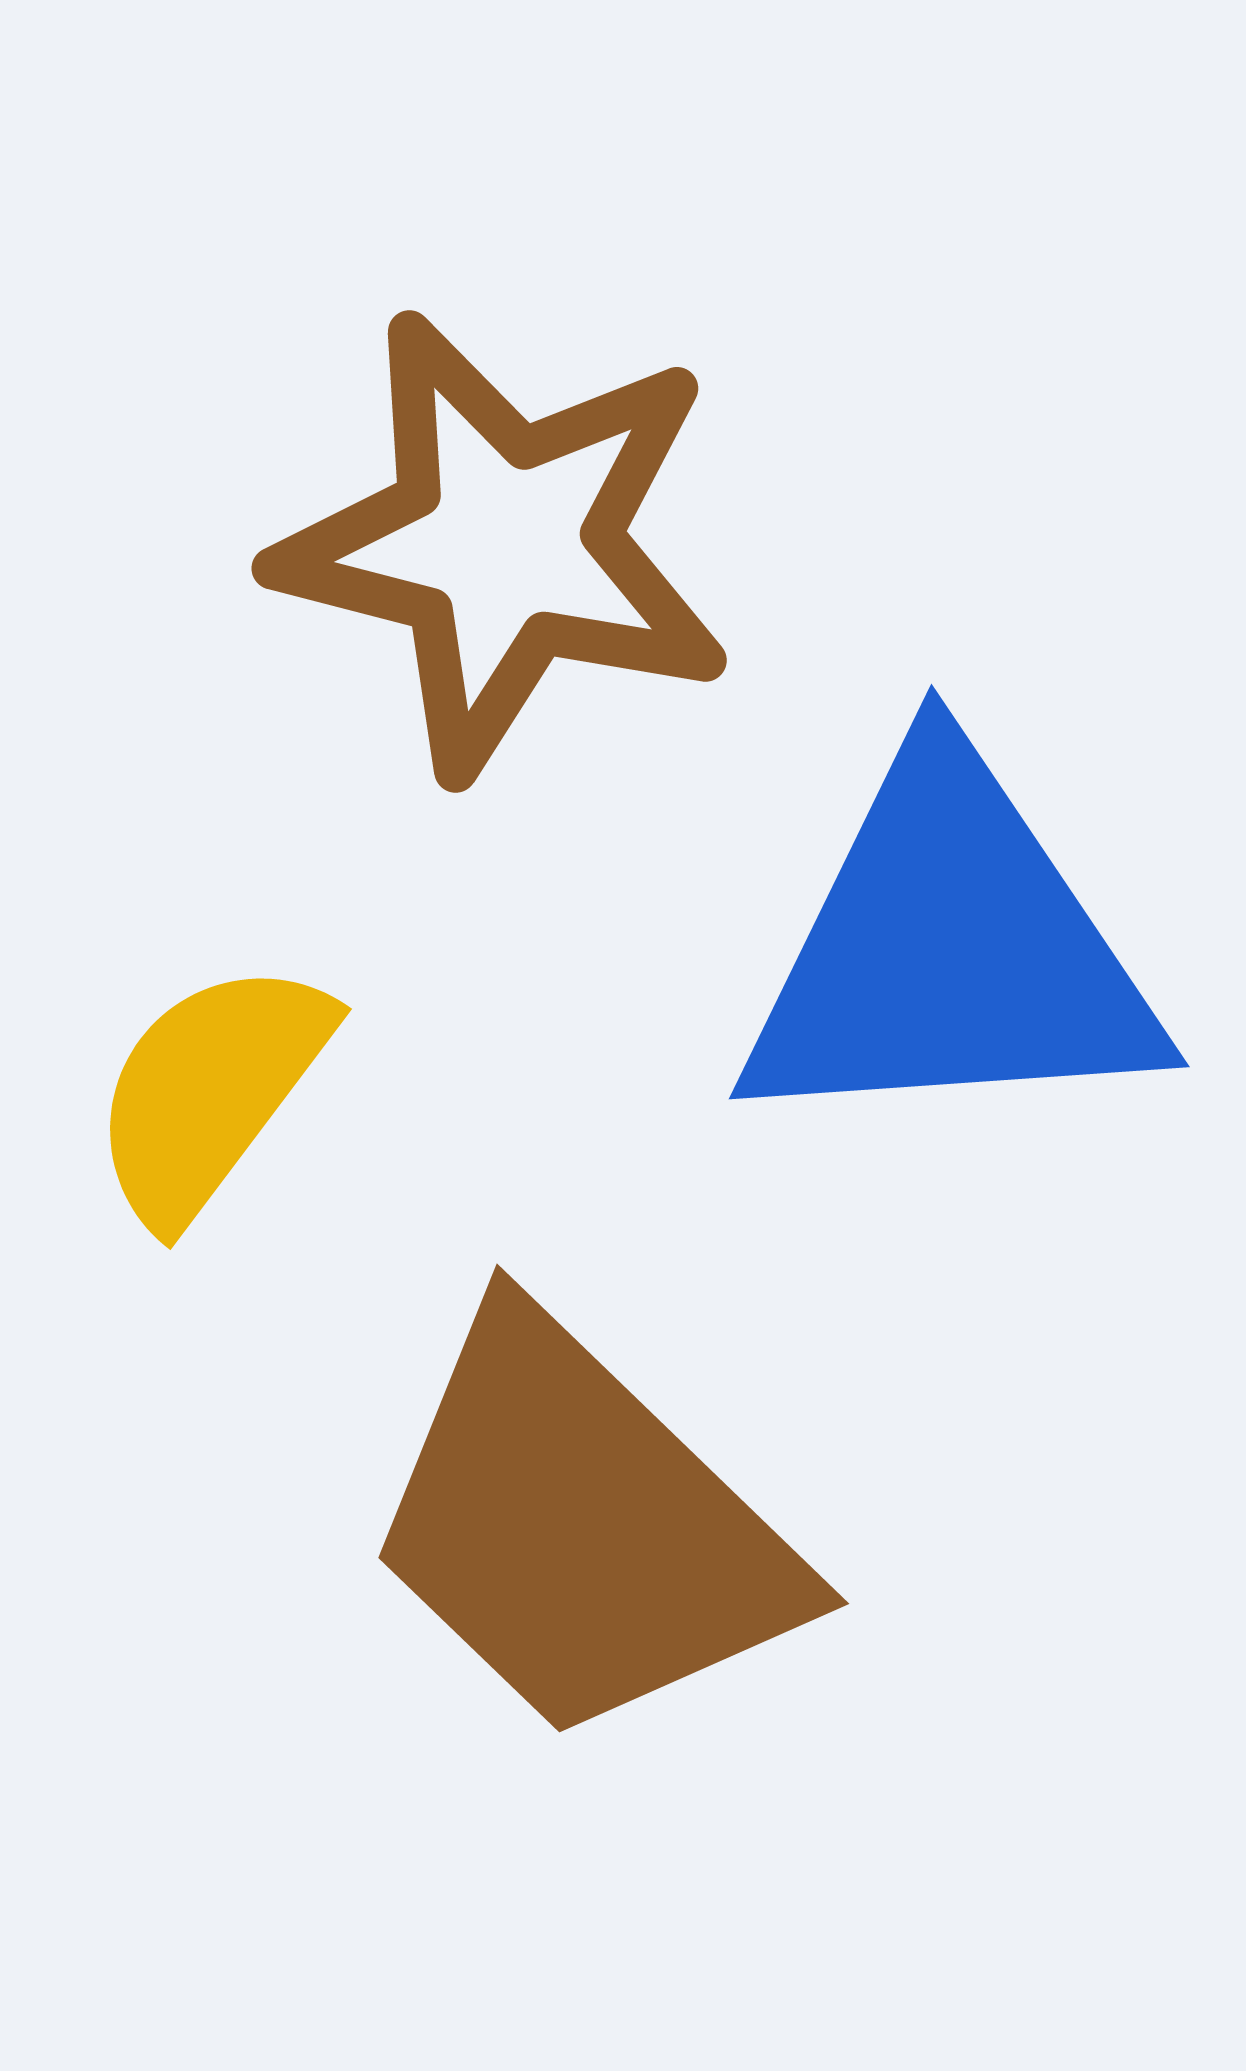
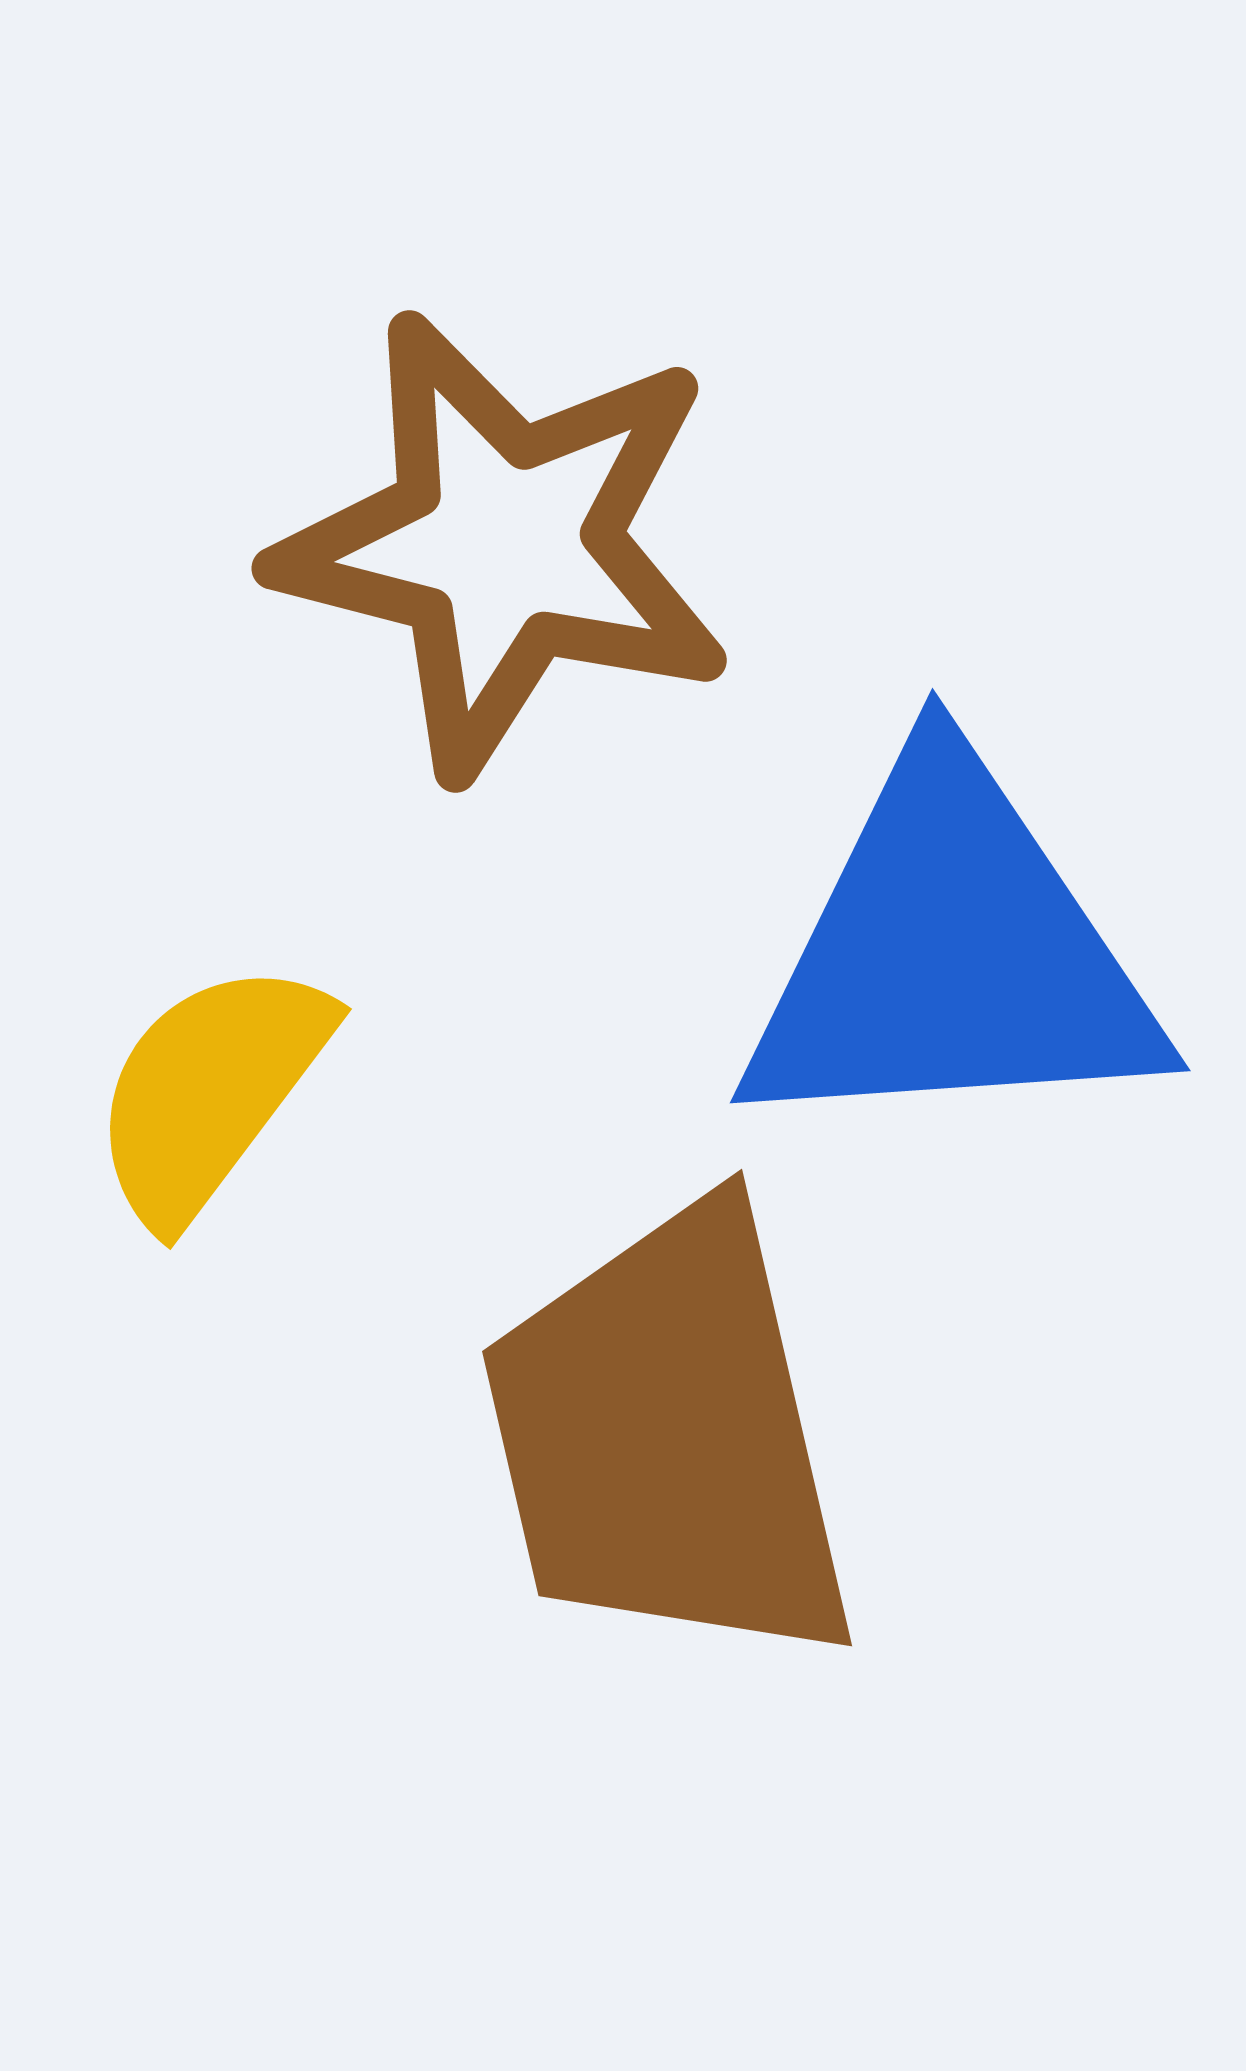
blue triangle: moved 1 px right, 4 px down
brown trapezoid: moved 87 px right, 91 px up; rotated 33 degrees clockwise
